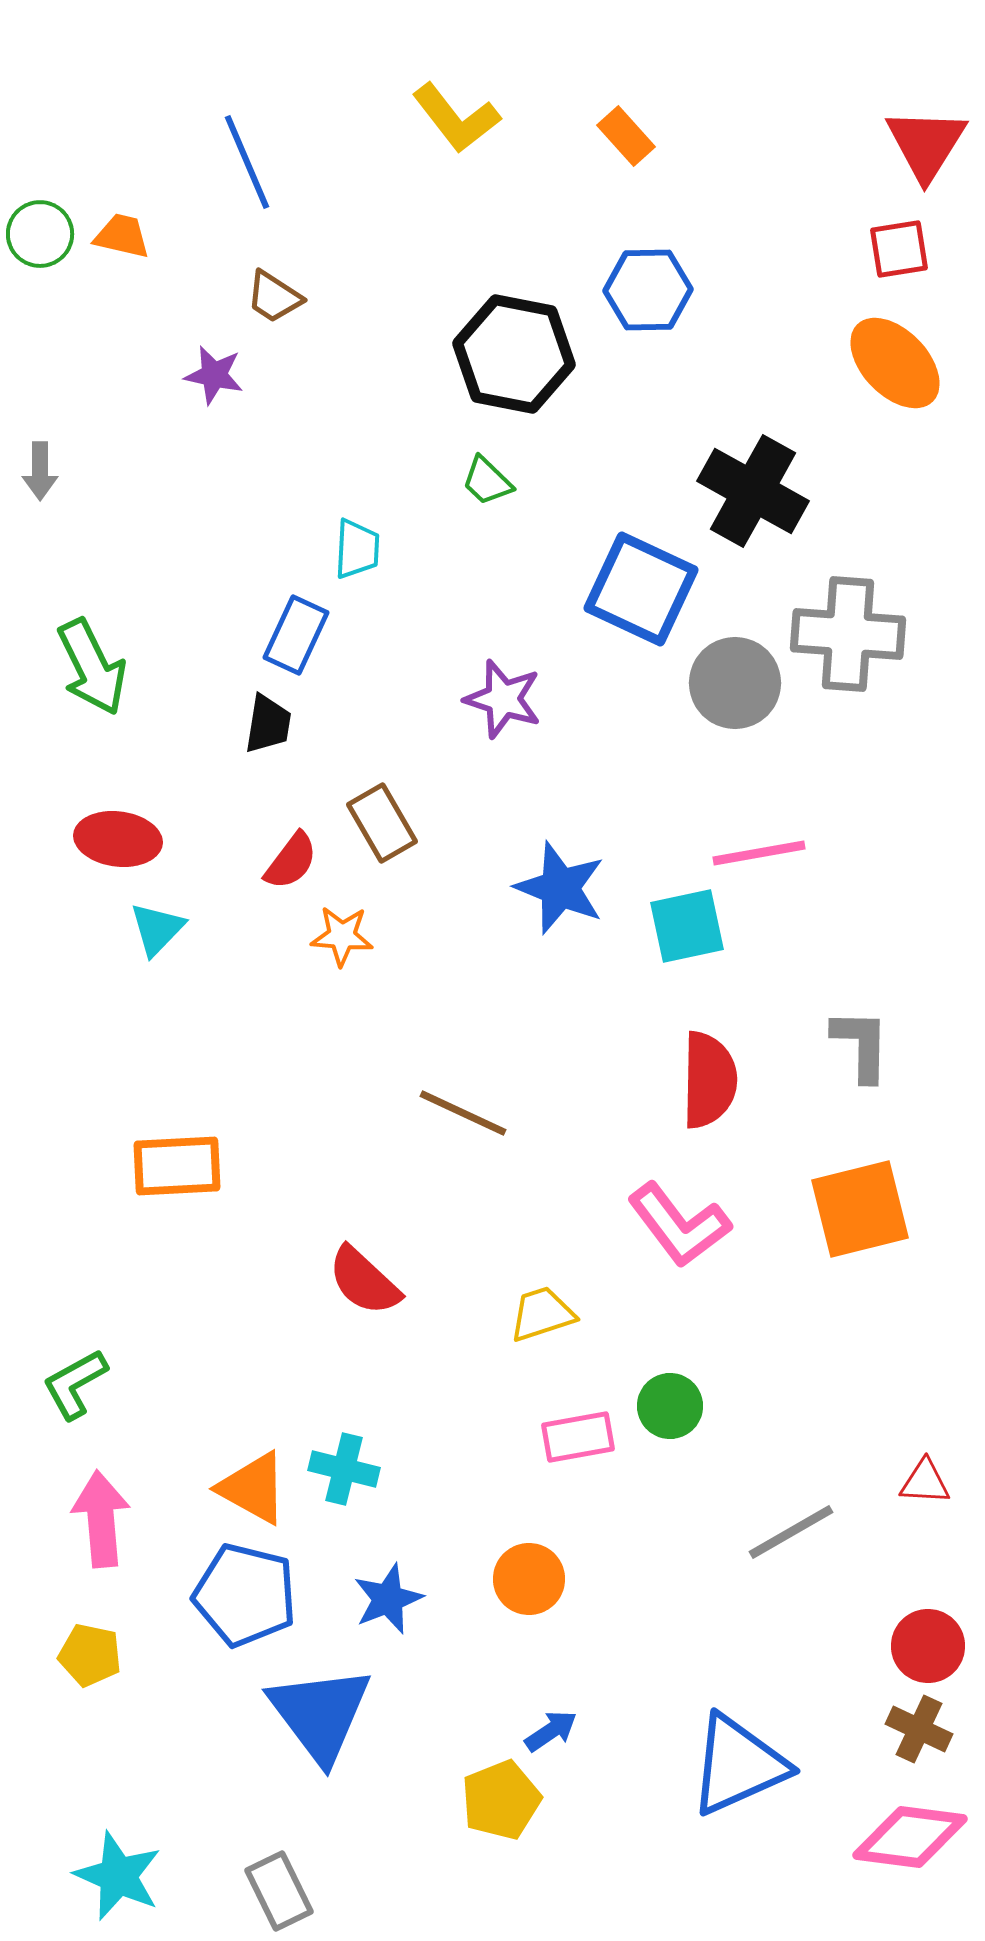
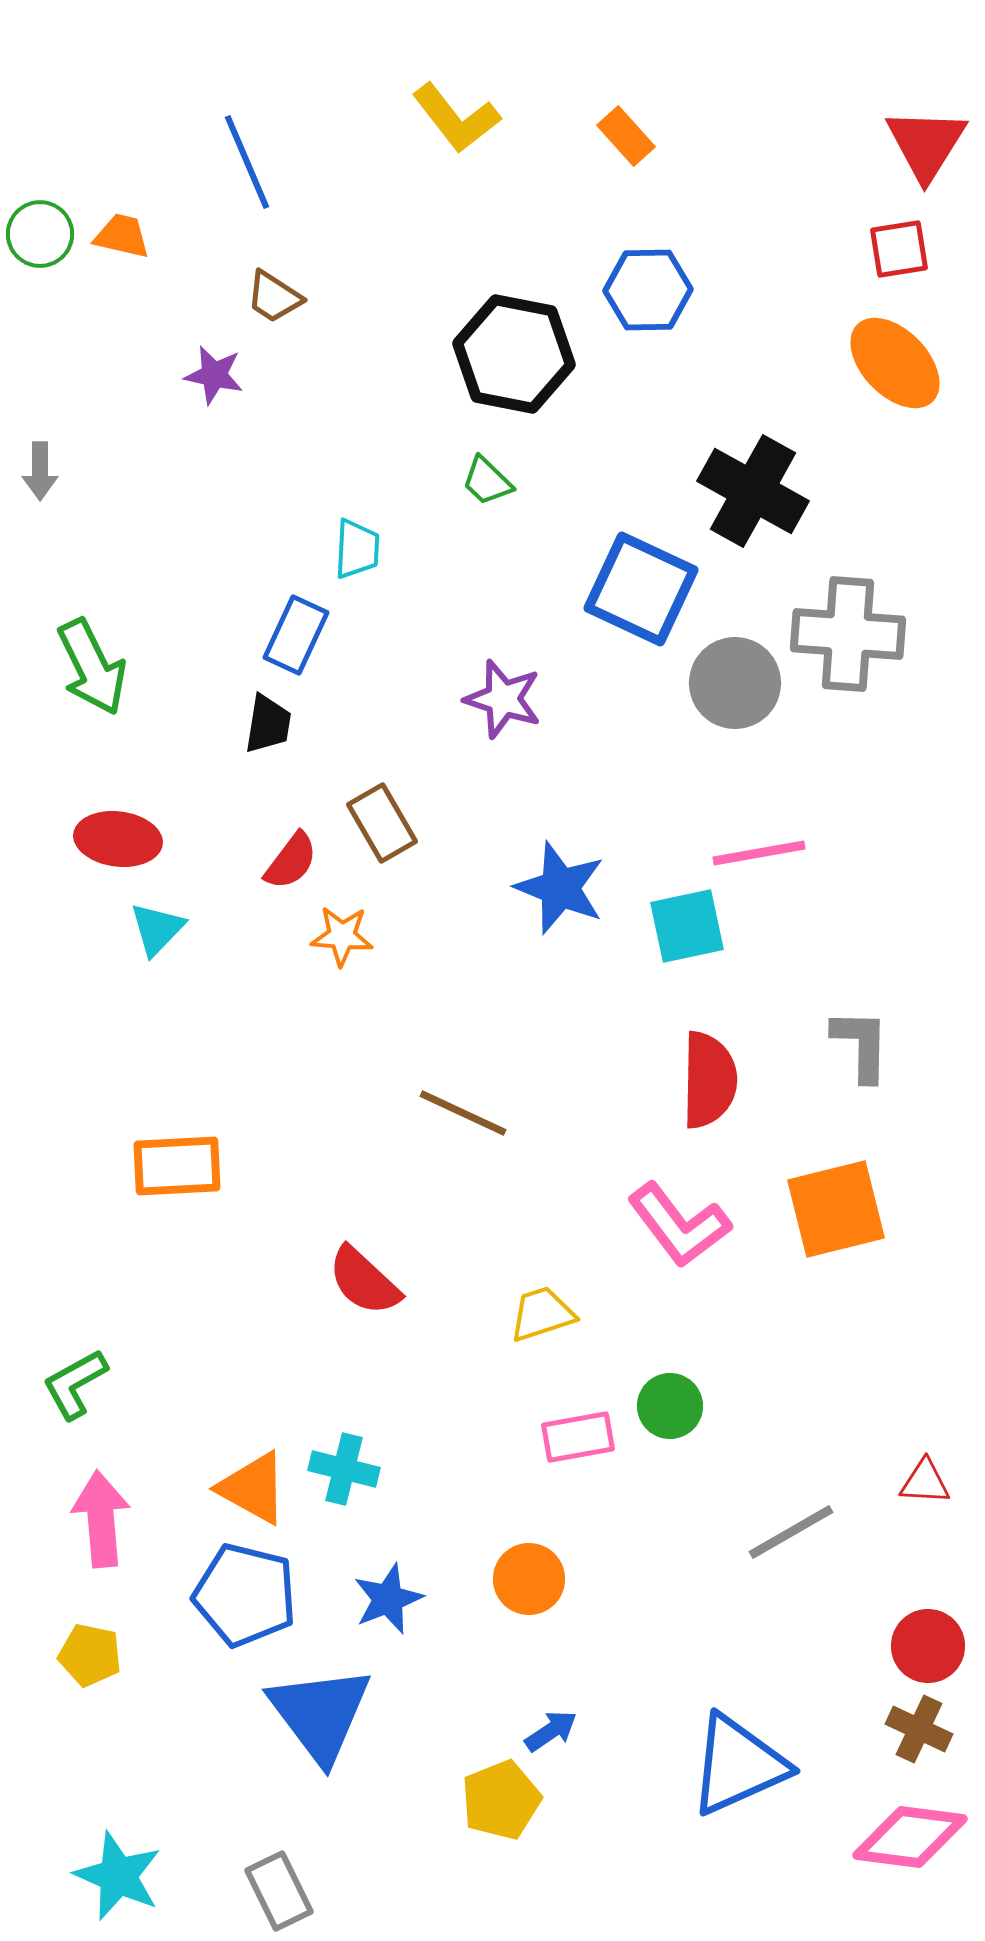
orange square at (860, 1209): moved 24 px left
